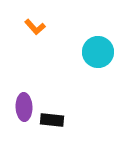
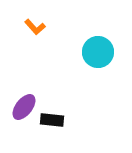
purple ellipse: rotated 40 degrees clockwise
